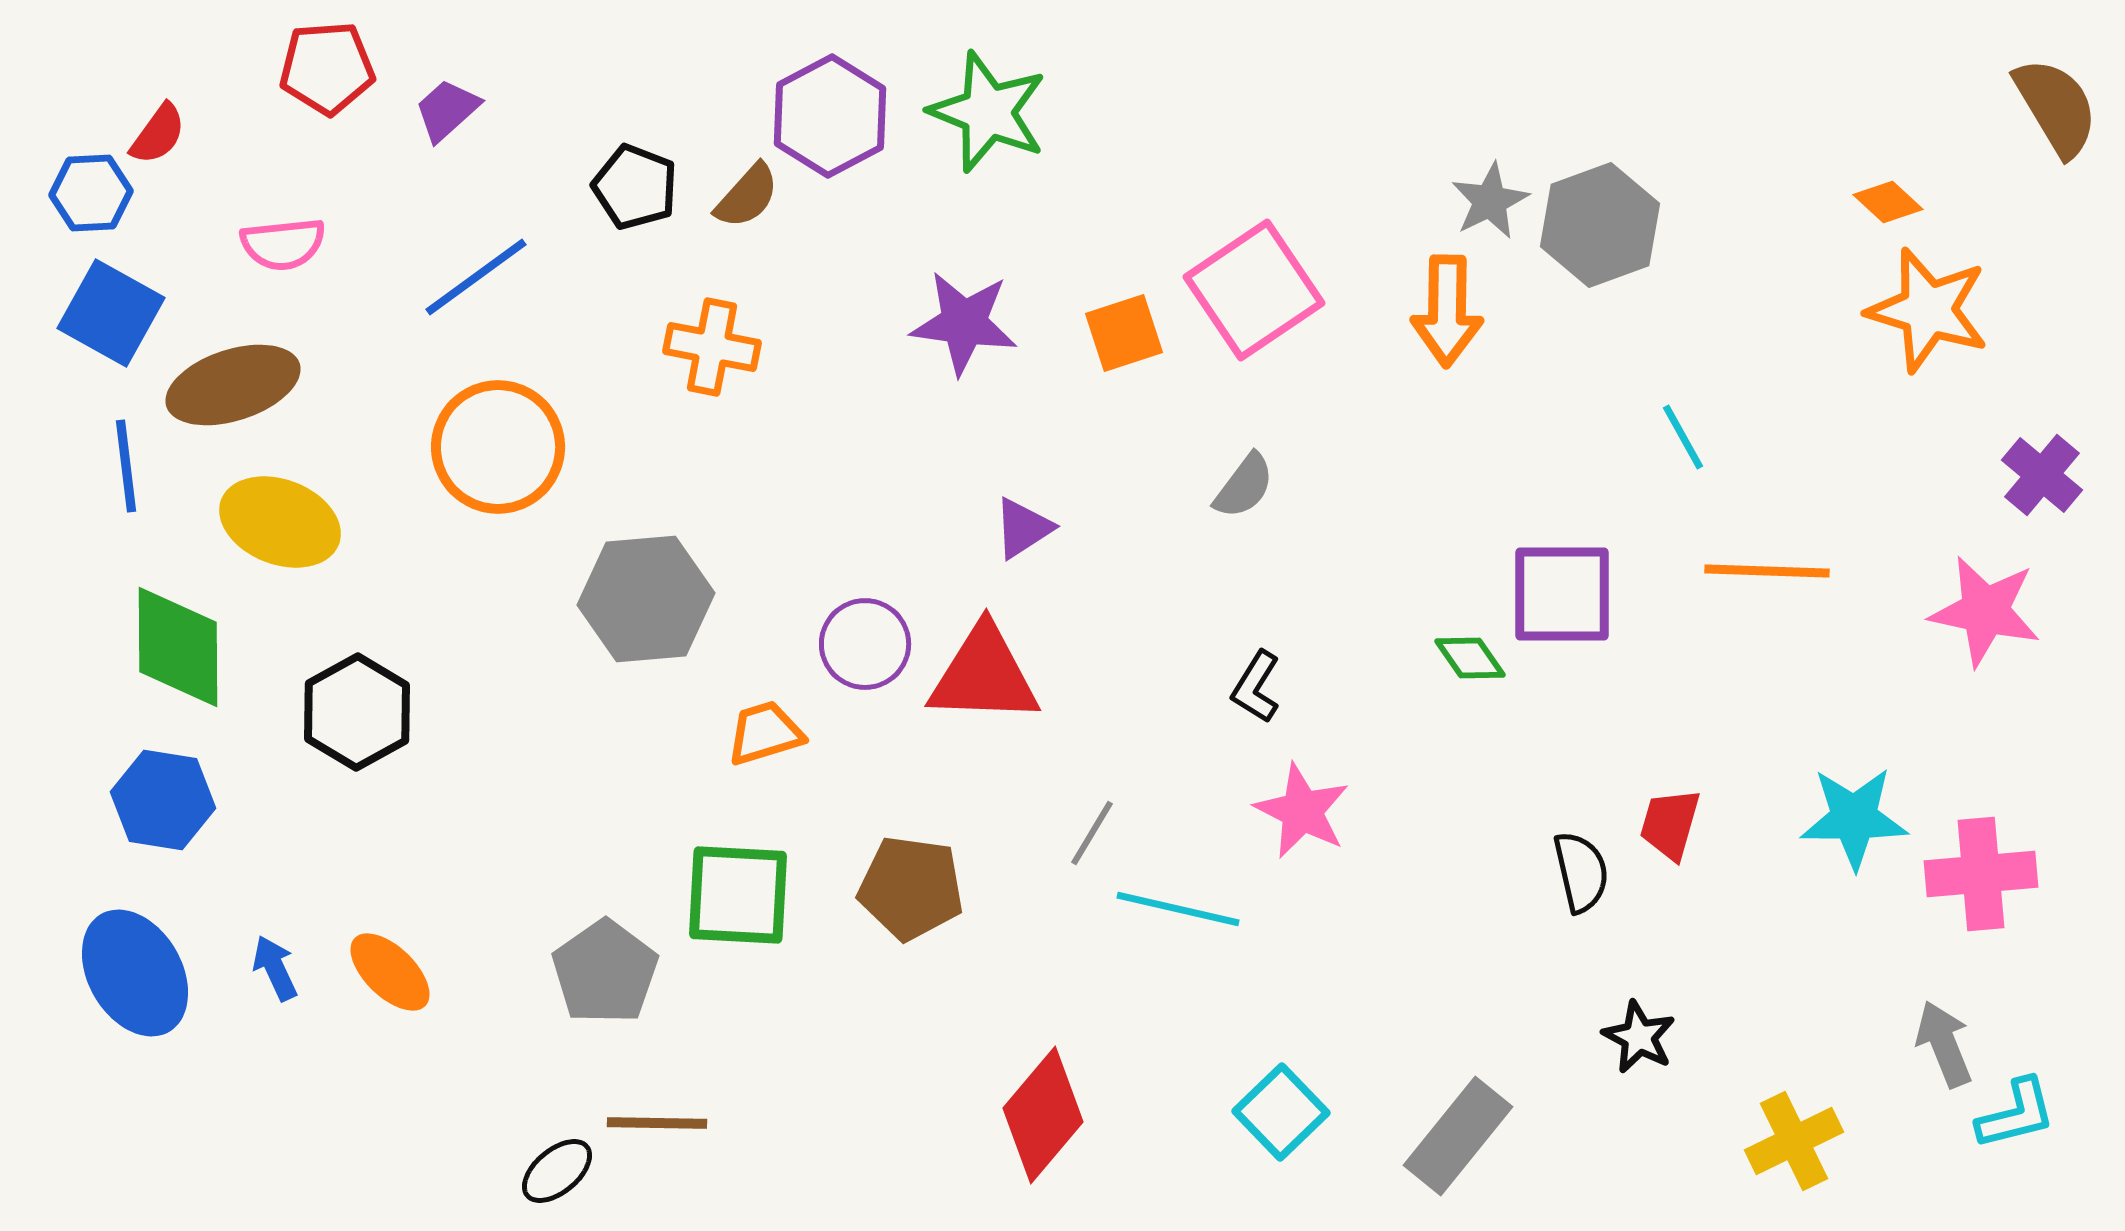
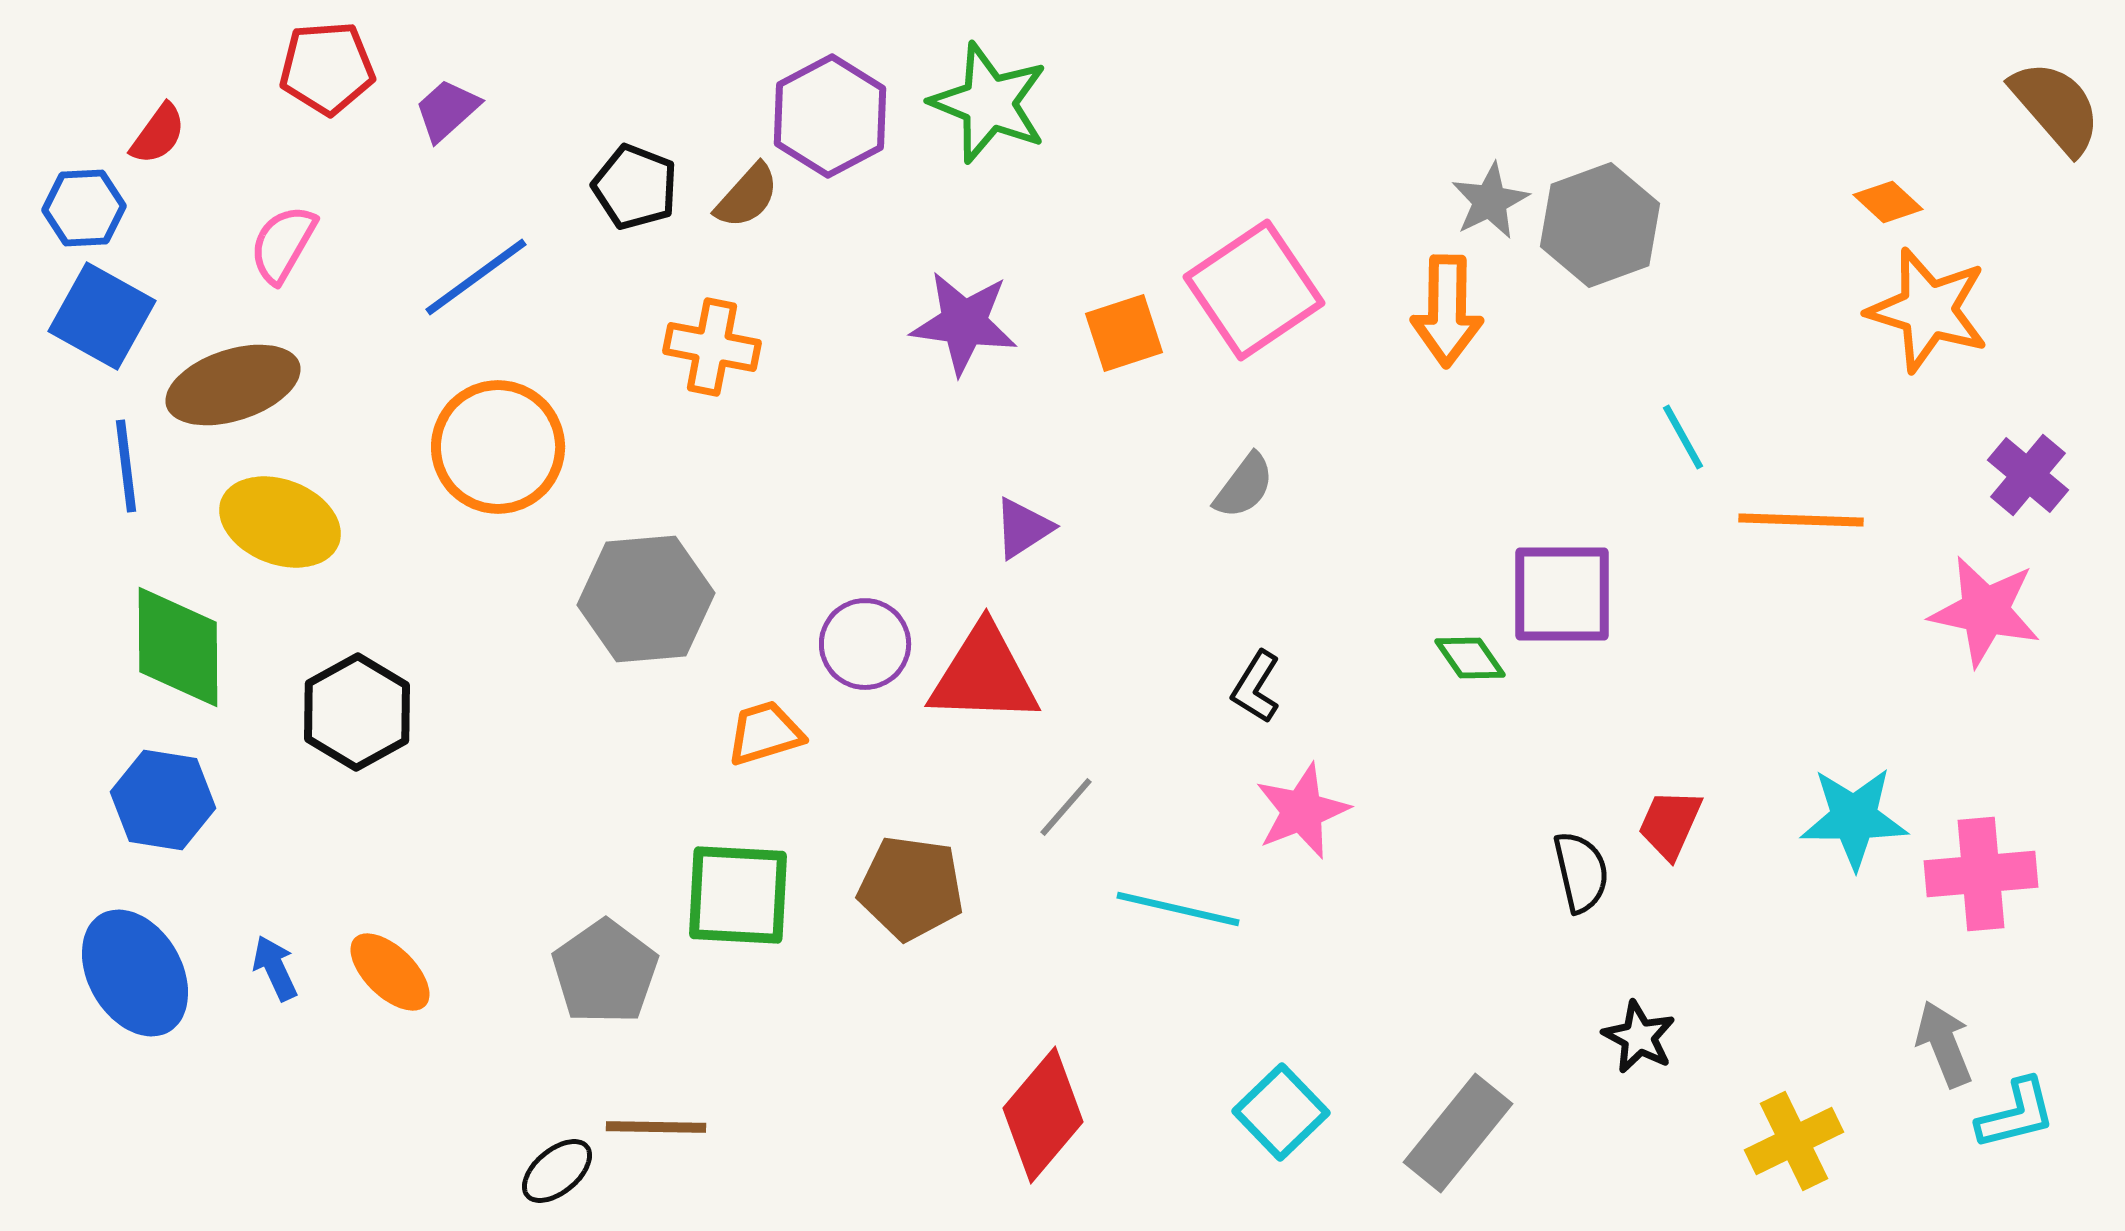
brown semicircle at (2056, 107): rotated 10 degrees counterclockwise
green star at (988, 112): moved 1 px right, 9 px up
blue hexagon at (91, 193): moved 7 px left, 15 px down
pink semicircle at (283, 244): rotated 126 degrees clockwise
blue square at (111, 313): moved 9 px left, 3 px down
purple cross at (2042, 475): moved 14 px left
orange line at (1767, 571): moved 34 px right, 51 px up
pink star at (1302, 811): rotated 24 degrees clockwise
red trapezoid at (1670, 824): rotated 8 degrees clockwise
gray line at (1092, 833): moved 26 px left, 26 px up; rotated 10 degrees clockwise
brown line at (657, 1123): moved 1 px left, 4 px down
gray rectangle at (1458, 1136): moved 3 px up
